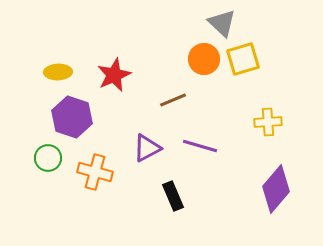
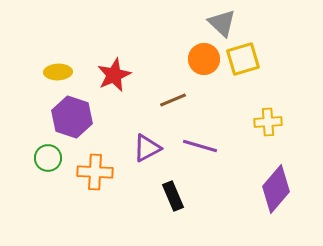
orange cross: rotated 12 degrees counterclockwise
